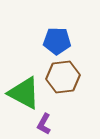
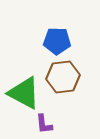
purple L-shape: rotated 35 degrees counterclockwise
